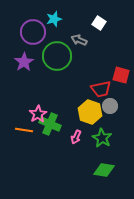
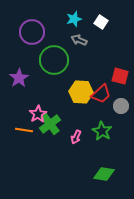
cyan star: moved 20 px right
white square: moved 2 px right, 1 px up
purple circle: moved 1 px left
green circle: moved 3 px left, 4 px down
purple star: moved 5 px left, 16 px down
red square: moved 1 px left, 1 px down
red trapezoid: moved 5 px down; rotated 30 degrees counterclockwise
gray circle: moved 11 px right
yellow hexagon: moved 9 px left, 20 px up; rotated 15 degrees counterclockwise
green cross: rotated 30 degrees clockwise
green star: moved 7 px up
green diamond: moved 4 px down
